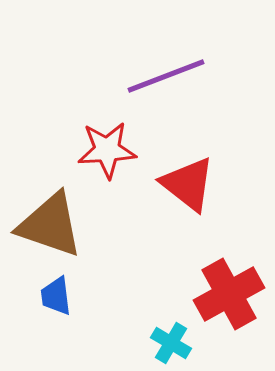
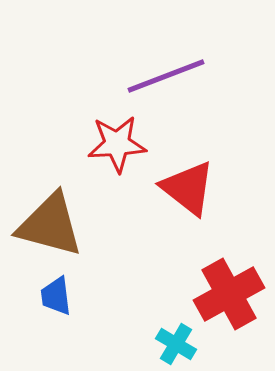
red star: moved 10 px right, 6 px up
red triangle: moved 4 px down
brown triangle: rotated 4 degrees counterclockwise
cyan cross: moved 5 px right, 1 px down
